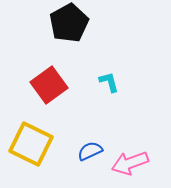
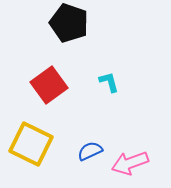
black pentagon: rotated 24 degrees counterclockwise
